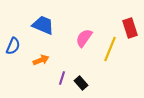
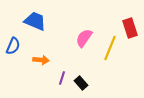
blue trapezoid: moved 8 px left, 4 px up
yellow line: moved 1 px up
orange arrow: rotated 28 degrees clockwise
